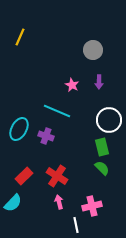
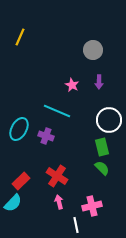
red rectangle: moved 3 px left, 5 px down
